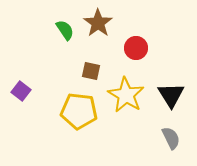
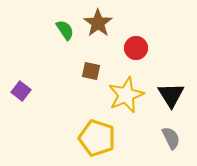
yellow star: rotated 18 degrees clockwise
yellow pentagon: moved 18 px right, 27 px down; rotated 12 degrees clockwise
